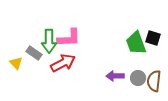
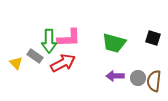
green trapezoid: moved 22 px left; rotated 55 degrees counterclockwise
gray rectangle: moved 1 px right, 3 px down
